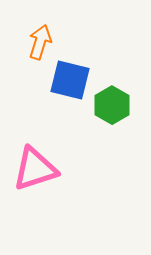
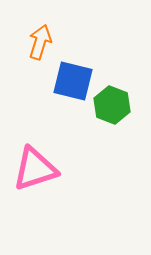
blue square: moved 3 px right, 1 px down
green hexagon: rotated 9 degrees counterclockwise
